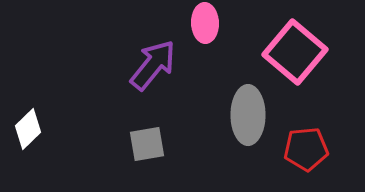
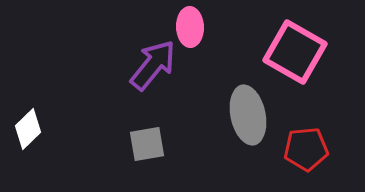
pink ellipse: moved 15 px left, 4 px down
pink square: rotated 10 degrees counterclockwise
gray ellipse: rotated 12 degrees counterclockwise
